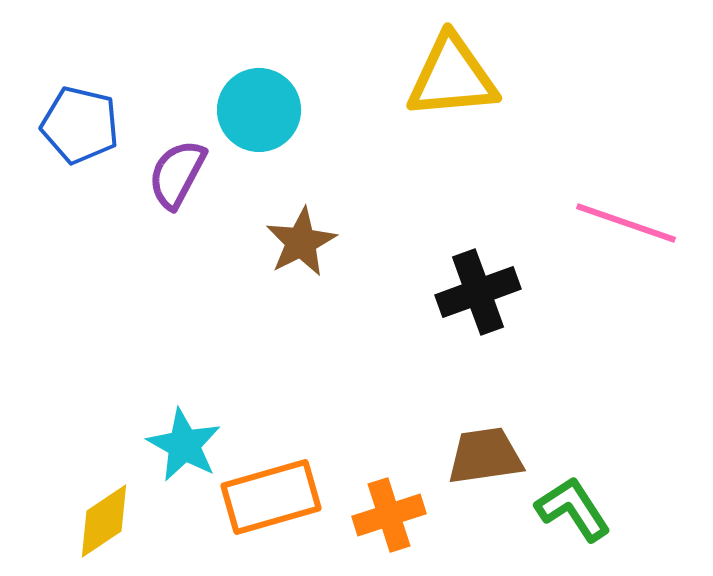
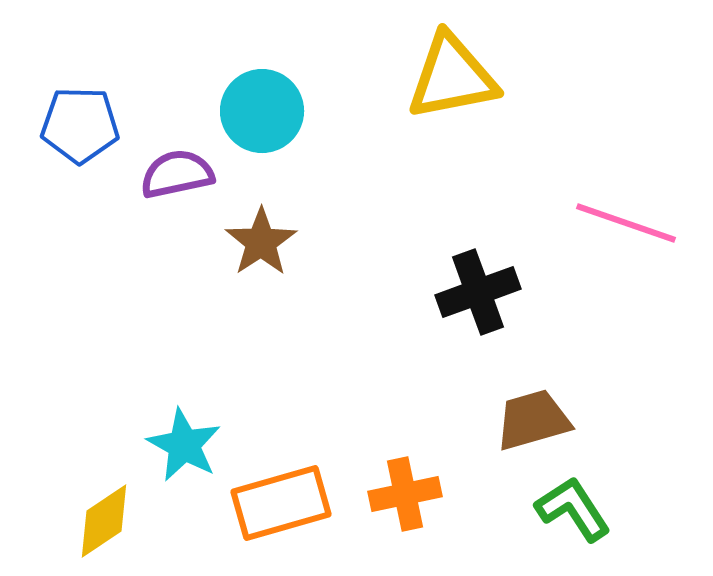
yellow triangle: rotated 6 degrees counterclockwise
cyan circle: moved 3 px right, 1 px down
blue pentagon: rotated 12 degrees counterclockwise
purple semicircle: rotated 50 degrees clockwise
brown star: moved 40 px left; rotated 6 degrees counterclockwise
brown trapezoid: moved 48 px right, 36 px up; rotated 8 degrees counterclockwise
orange rectangle: moved 10 px right, 6 px down
orange cross: moved 16 px right, 21 px up; rotated 6 degrees clockwise
